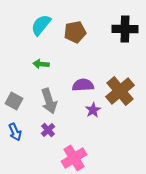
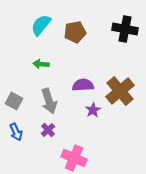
black cross: rotated 10 degrees clockwise
blue arrow: moved 1 px right
pink cross: rotated 35 degrees counterclockwise
